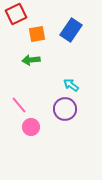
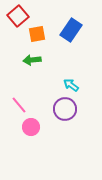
red square: moved 2 px right, 2 px down; rotated 15 degrees counterclockwise
green arrow: moved 1 px right
